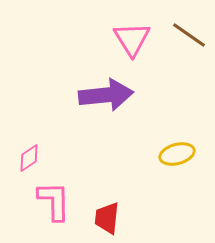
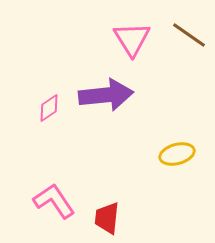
pink diamond: moved 20 px right, 50 px up
pink L-shape: rotated 33 degrees counterclockwise
